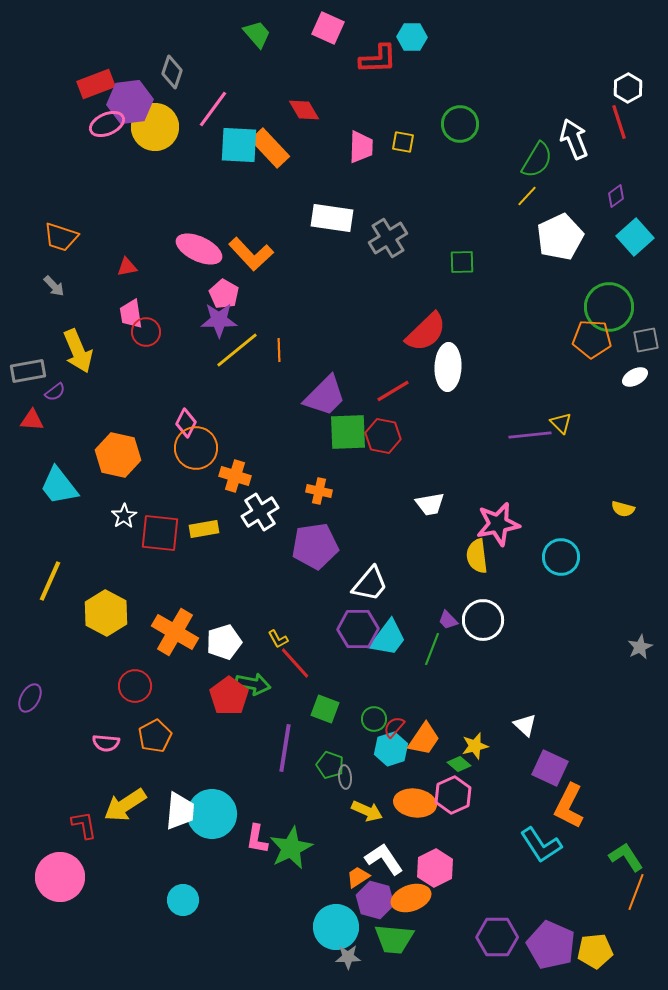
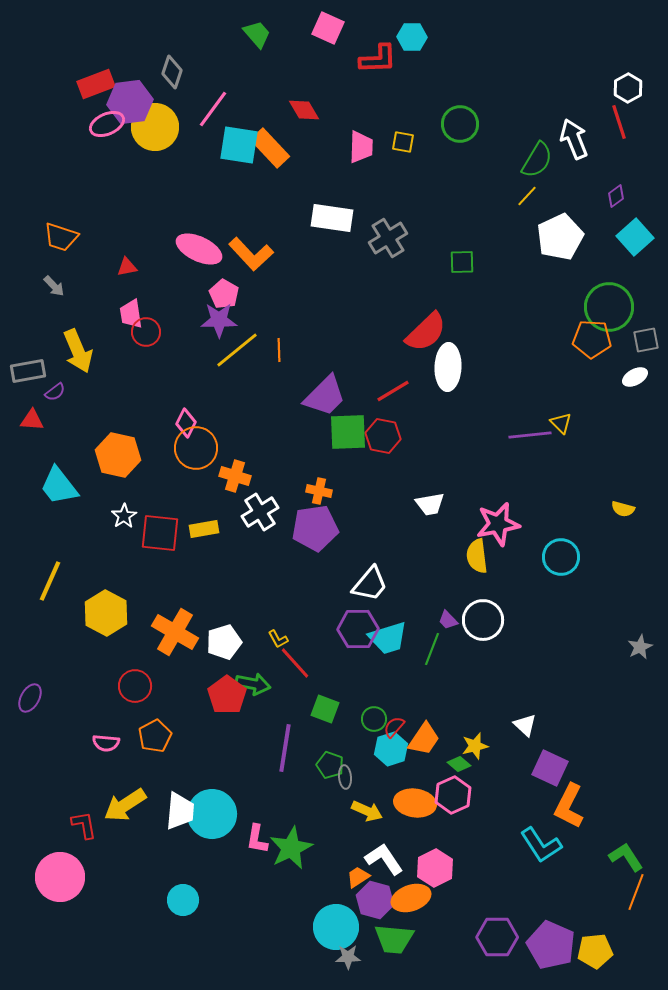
cyan square at (239, 145): rotated 6 degrees clockwise
purple pentagon at (315, 546): moved 18 px up
cyan trapezoid at (388, 638): rotated 36 degrees clockwise
red pentagon at (229, 696): moved 2 px left, 1 px up
